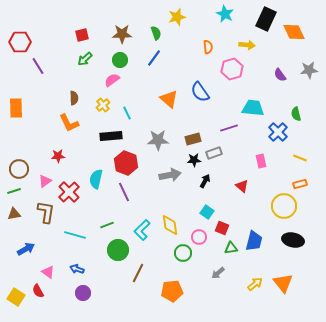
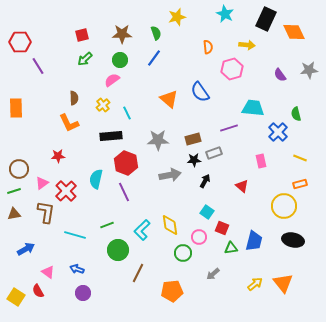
pink triangle at (45, 181): moved 3 px left, 2 px down
red cross at (69, 192): moved 3 px left, 1 px up
gray arrow at (218, 273): moved 5 px left, 1 px down
